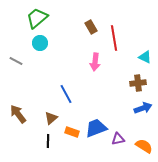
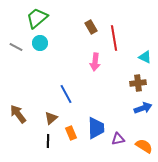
gray line: moved 14 px up
blue trapezoid: rotated 110 degrees clockwise
orange rectangle: moved 1 px left, 1 px down; rotated 48 degrees clockwise
